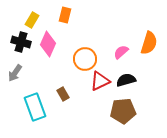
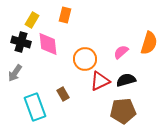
pink diamond: rotated 30 degrees counterclockwise
